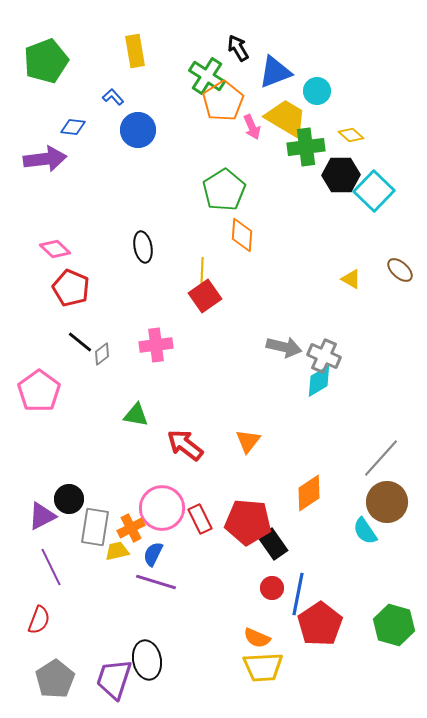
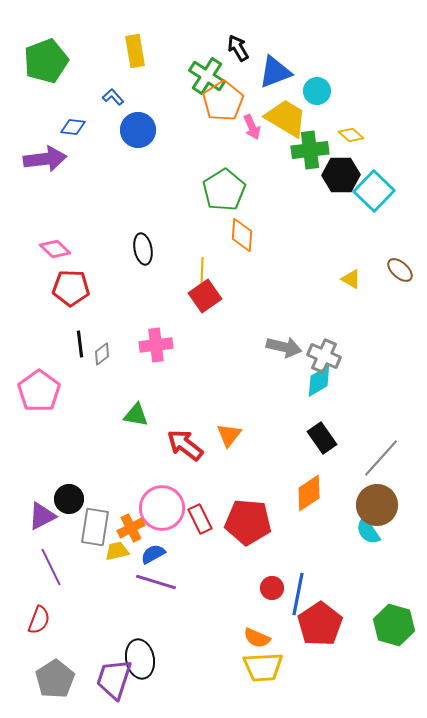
green cross at (306, 147): moved 4 px right, 3 px down
black ellipse at (143, 247): moved 2 px down
red pentagon at (71, 288): rotated 21 degrees counterclockwise
black line at (80, 342): moved 2 px down; rotated 44 degrees clockwise
orange triangle at (248, 441): moved 19 px left, 6 px up
brown circle at (387, 502): moved 10 px left, 3 px down
cyan semicircle at (365, 531): moved 3 px right
black rectangle at (273, 544): moved 49 px right, 106 px up
blue semicircle at (153, 554): rotated 35 degrees clockwise
black ellipse at (147, 660): moved 7 px left, 1 px up
